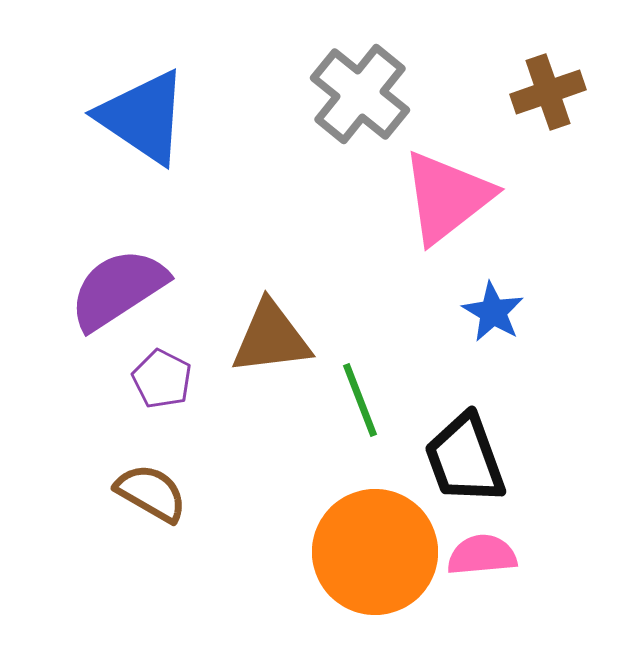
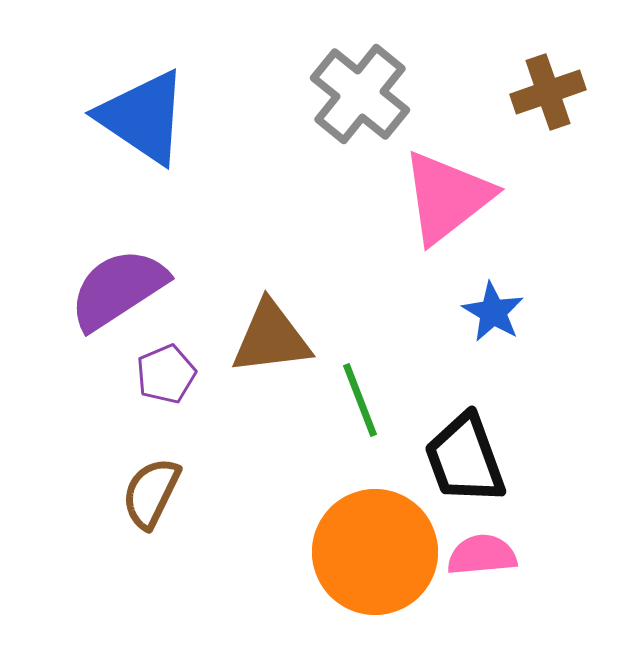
purple pentagon: moved 4 px right, 5 px up; rotated 22 degrees clockwise
brown semicircle: rotated 94 degrees counterclockwise
